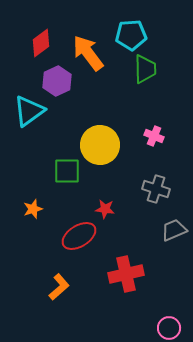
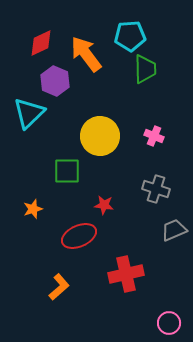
cyan pentagon: moved 1 px left, 1 px down
red diamond: rotated 12 degrees clockwise
orange arrow: moved 2 px left, 1 px down
purple hexagon: moved 2 px left; rotated 12 degrees counterclockwise
cyan triangle: moved 2 px down; rotated 8 degrees counterclockwise
yellow circle: moved 9 px up
red star: moved 1 px left, 4 px up
red ellipse: rotated 8 degrees clockwise
pink circle: moved 5 px up
